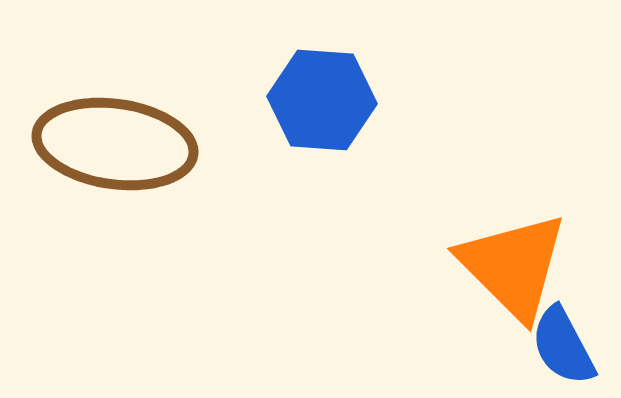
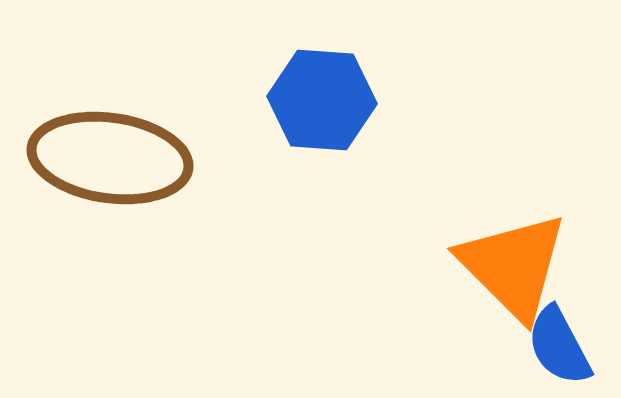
brown ellipse: moved 5 px left, 14 px down
blue semicircle: moved 4 px left
